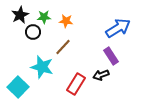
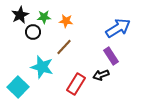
brown line: moved 1 px right
